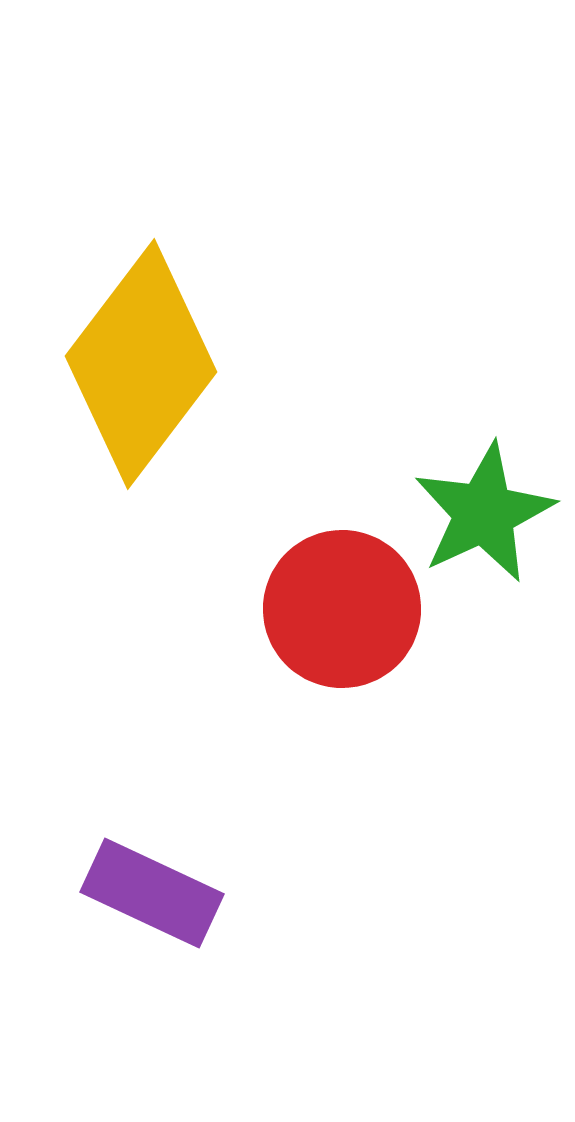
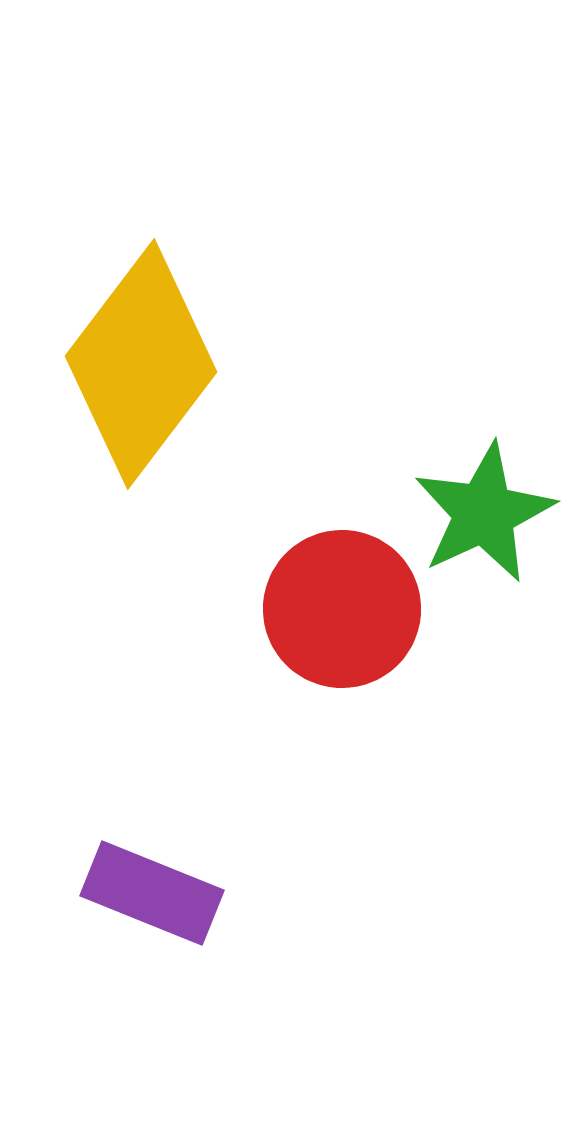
purple rectangle: rotated 3 degrees counterclockwise
